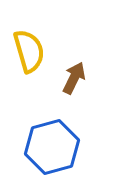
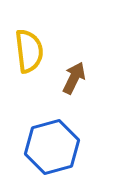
yellow semicircle: rotated 9 degrees clockwise
